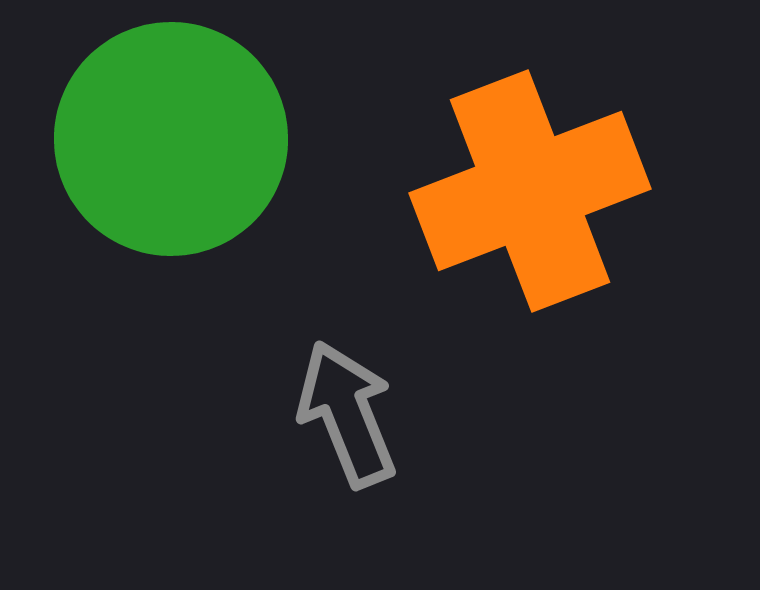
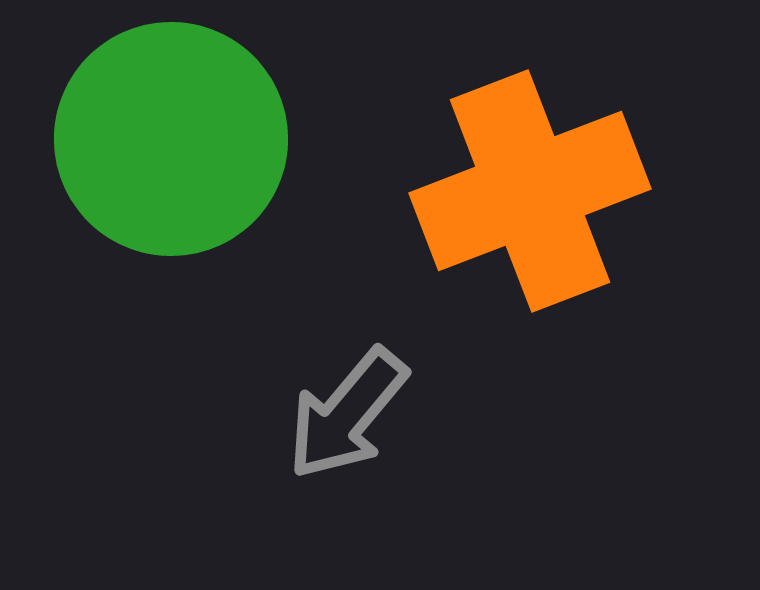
gray arrow: rotated 118 degrees counterclockwise
